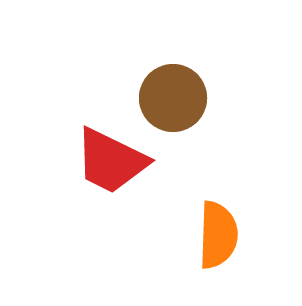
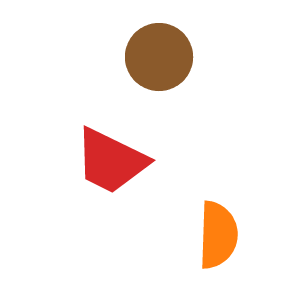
brown circle: moved 14 px left, 41 px up
